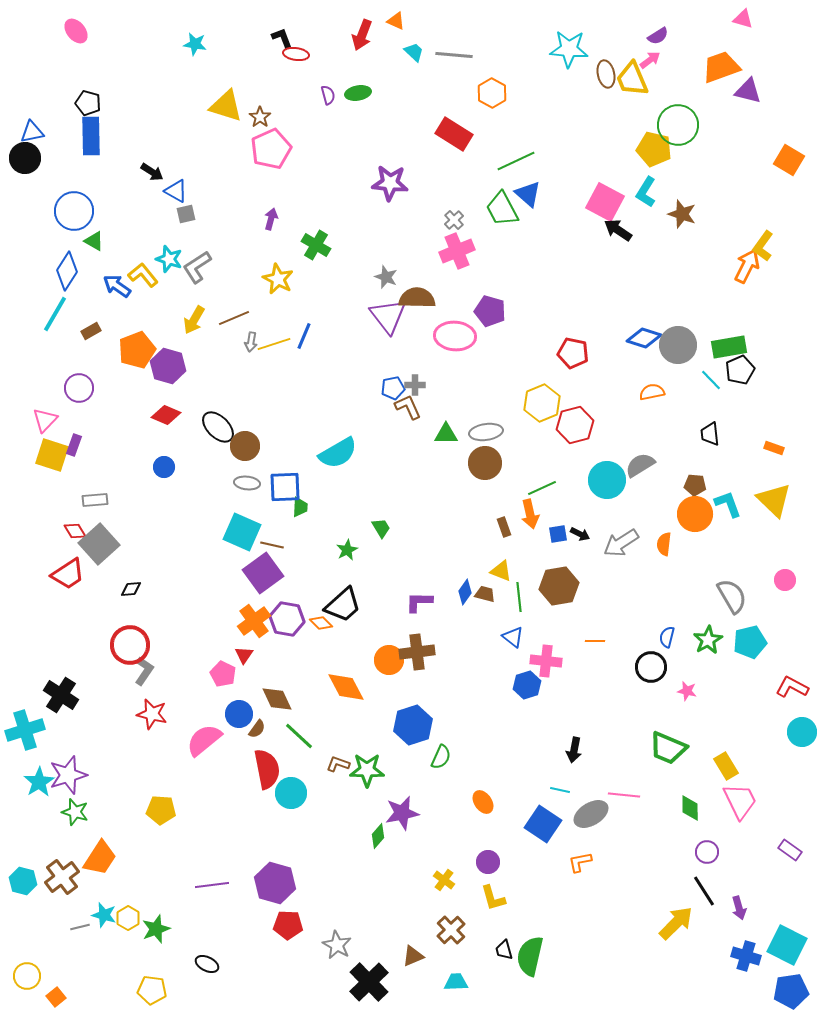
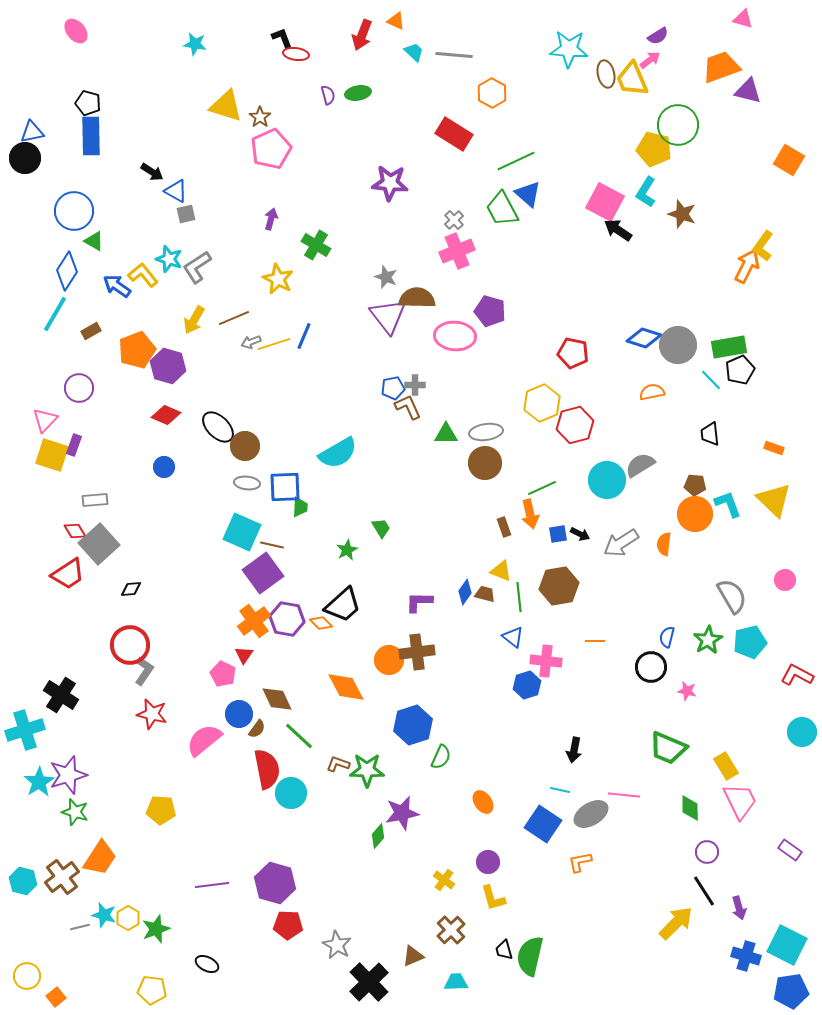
gray arrow at (251, 342): rotated 60 degrees clockwise
red L-shape at (792, 687): moved 5 px right, 12 px up
